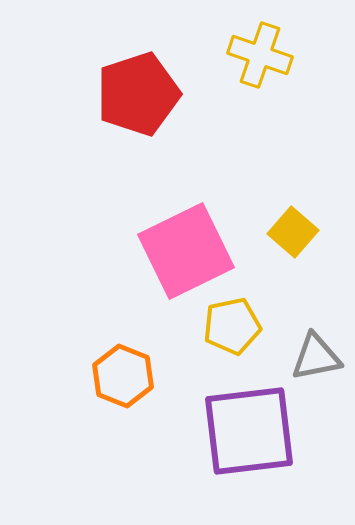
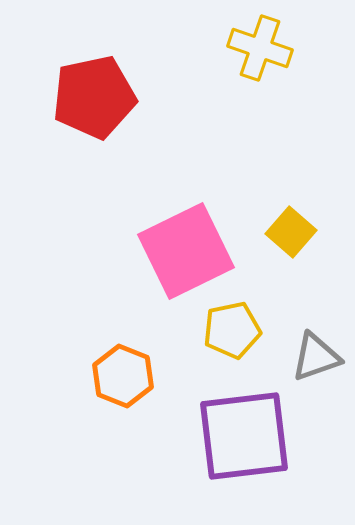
yellow cross: moved 7 px up
red pentagon: moved 44 px left, 3 px down; rotated 6 degrees clockwise
yellow square: moved 2 px left
yellow pentagon: moved 4 px down
gray triangle: rotated 8 degrees counterclockwise
purple square: moved 5 px left, 5 px down
